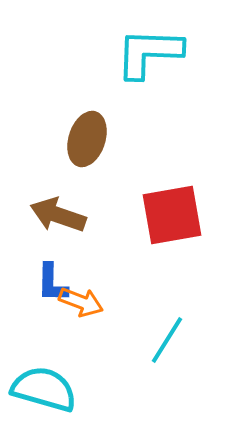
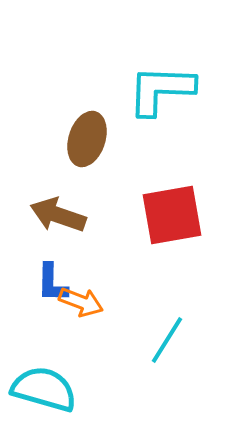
cyan L-shape: moved 12 px right, 37 px down
